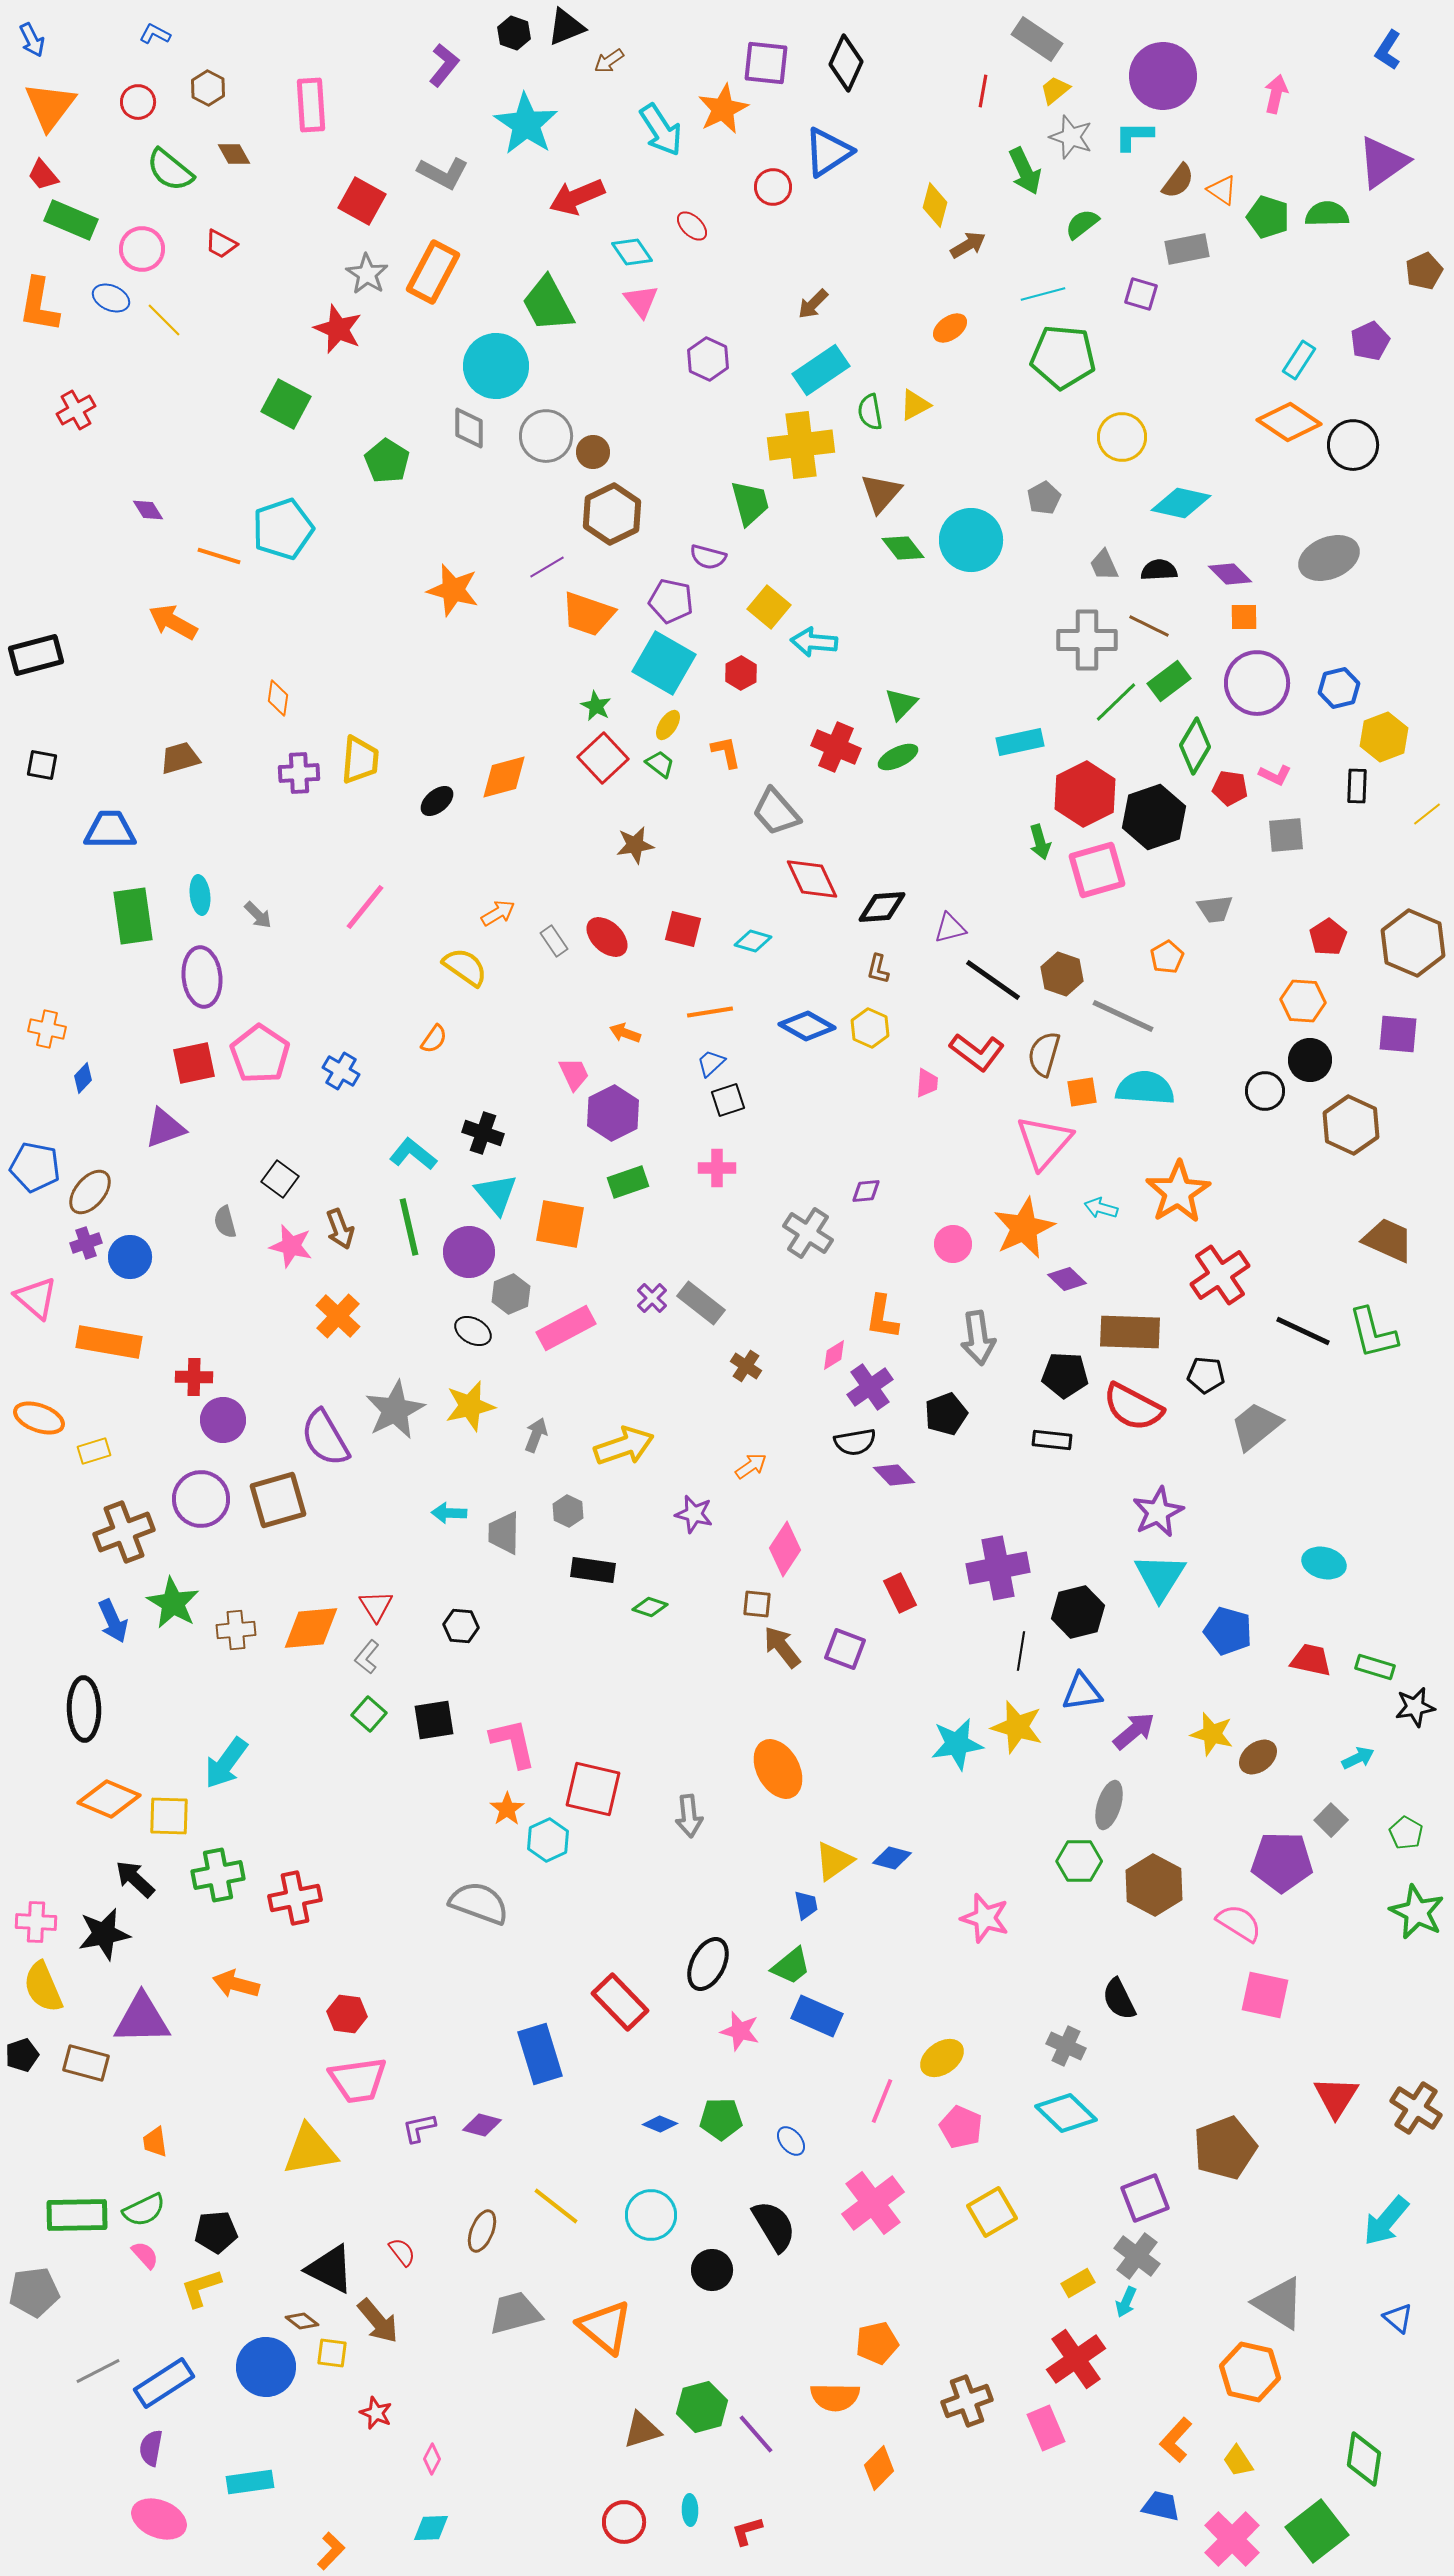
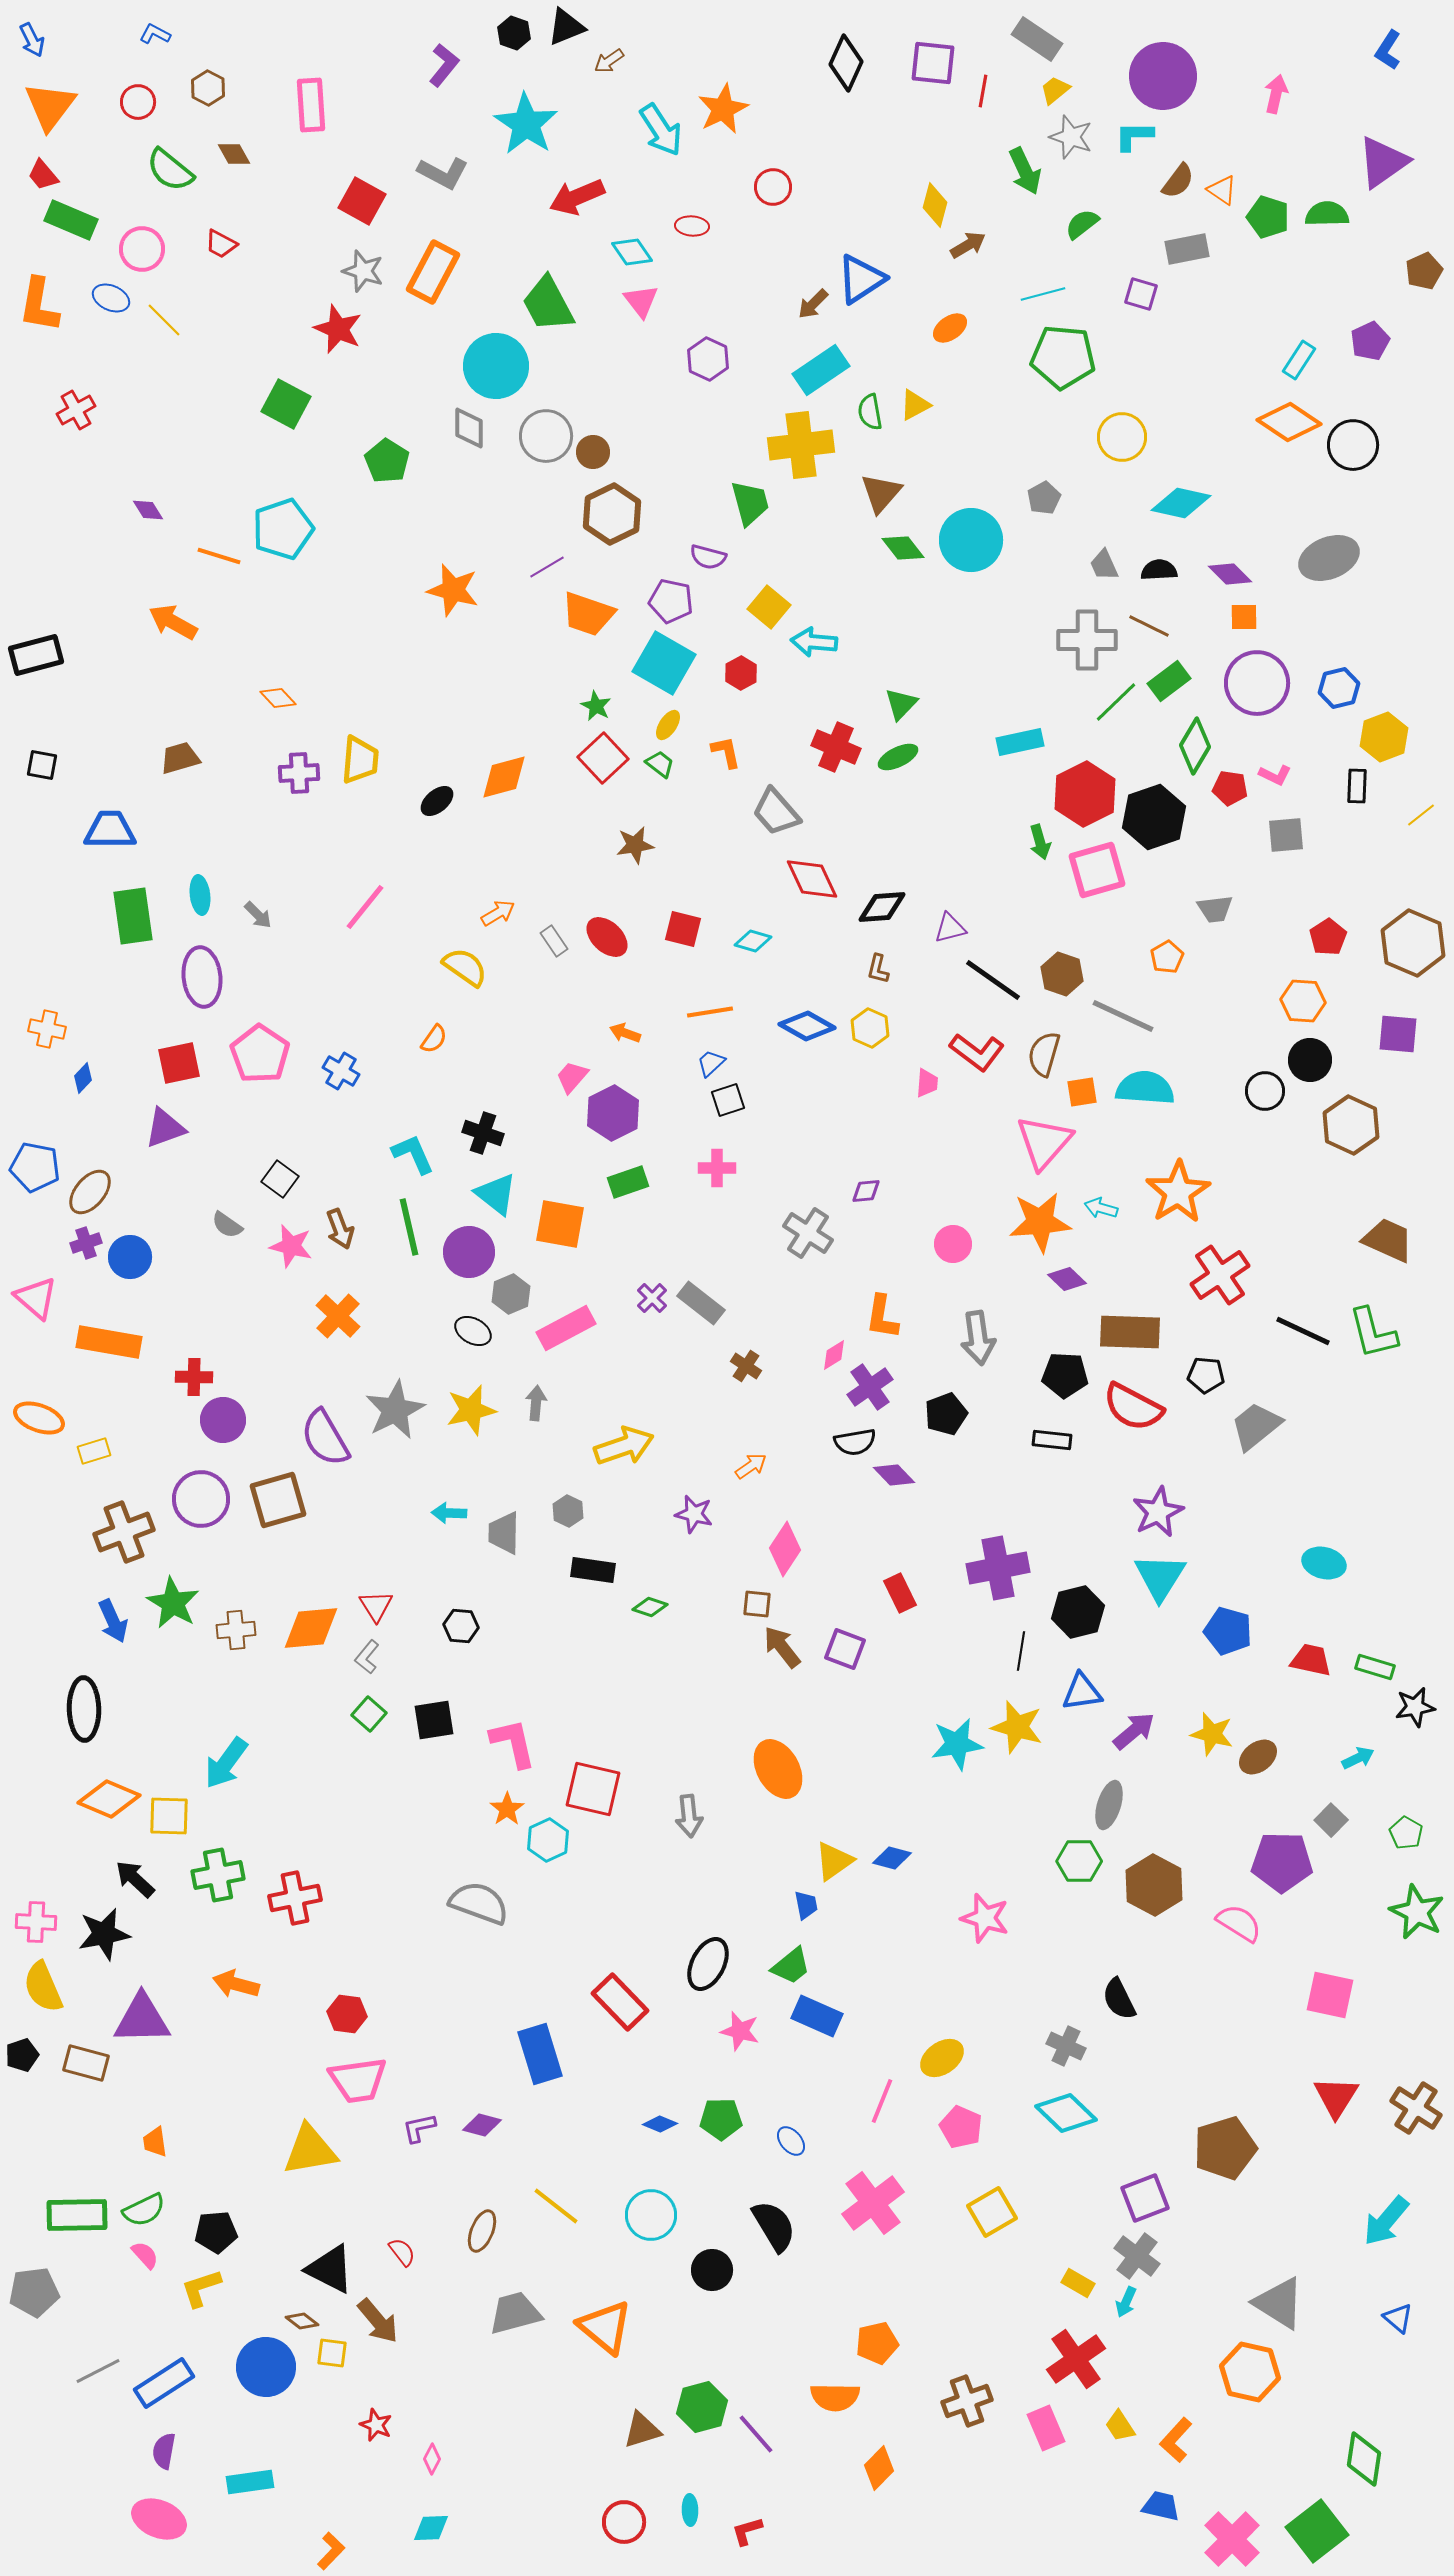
purple square at (766, 63): moved 167 px right
blue triangle at (828, 152): moved 33 px right, 127 px down
red ellipse at (692, 226): rotated 40 degrees counterclockwise
gray star at (367, 274): moved 4 px left, 3 px up; rotated 15 degrees counterclockwise
orange diamond at (278, 698): rotated 51 degrees counterclockwise
yellow line at (1427, 814): moved 6 px left, 1 px down
red square at (194, 1063): moved 15 px left
pink trapezoid at (574, 1074): moved 2 px left, 3 px down; rotated 114 degrees counterclockwise
cyan L-shape at (413, 1154): rotated 27 degrees clockwise
cyan triangle at (496, 1194): rotated 12 degrees counterclockwise
gray semicircle at (225, 1222): moved 2 px right, 3 px down; rotated 40 degrees counterclockwise
orange star at (1024, 1228): moved 16 px right, 6 px up; rotated 20 degrees clockwise
yellow star at (470, 1406): moved 1 px right, 4 px down
gray arrow at (536, 1435): moved 32 px up; rotated 16 degrees counterclockwise
pink square at (1265, 1995): moved 65 px right
brown pentagon at (1225, 2148): rotated 4 degrees clockwise
yellow rectangle at (1078, 2283): rotated 60 degrees clockwise
red star at (376, 2413): moved 12 px down
purple semicircle at (151, 2448): moved 13 px right, 3 px down
yellow trapezoid at (1238, 2461): moved 118 px left, 35 px up
